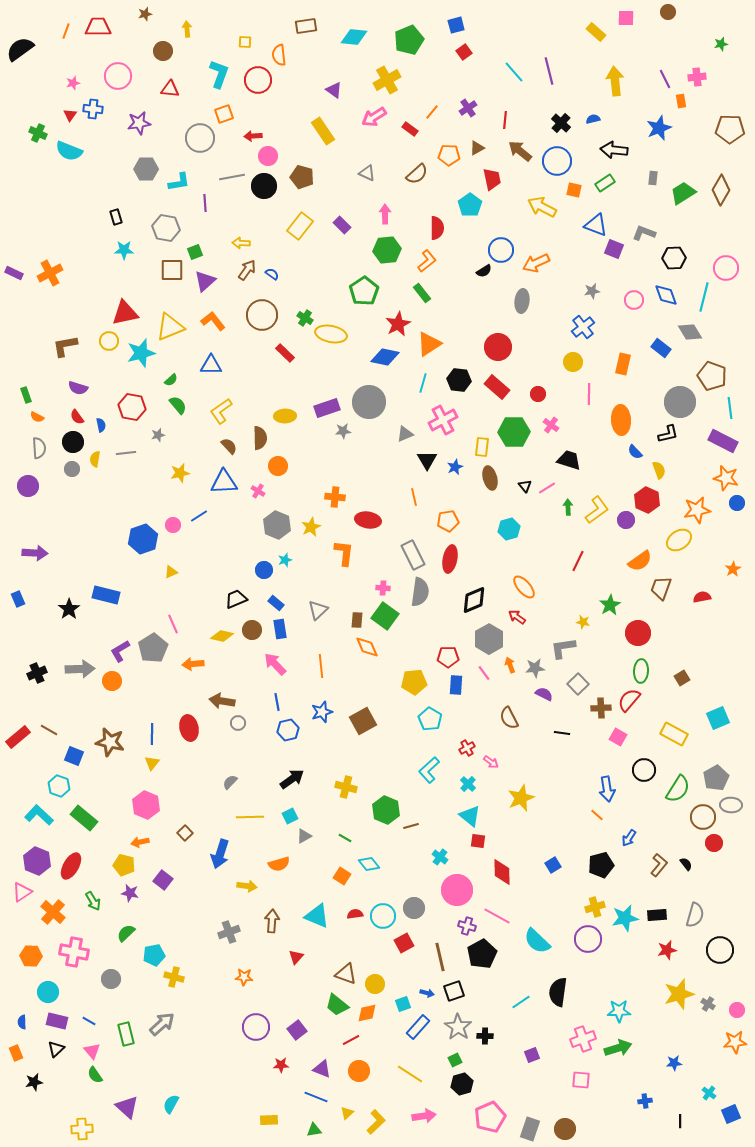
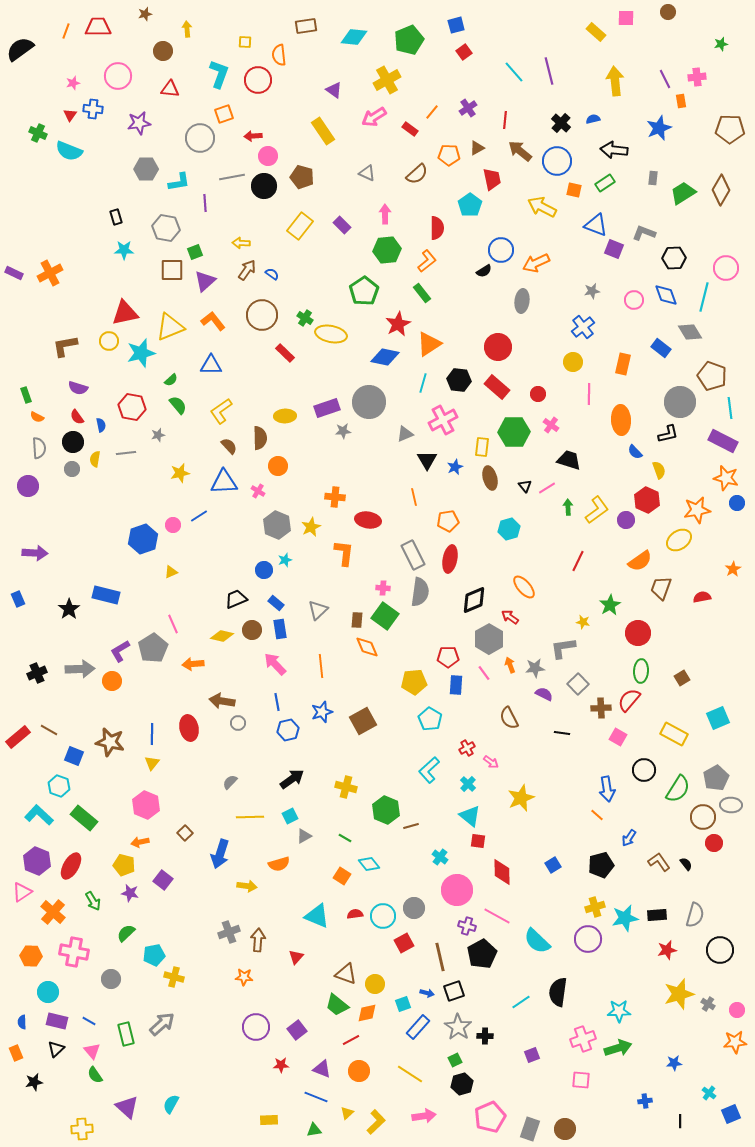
red arrow at (517, 617): moved 7 px left
brown L-shape at (659, 865): moved 3 px up; rotated 75 degrees counterclockwise
brown arrow at (272, 921): moved 14 px left, 19 px down
